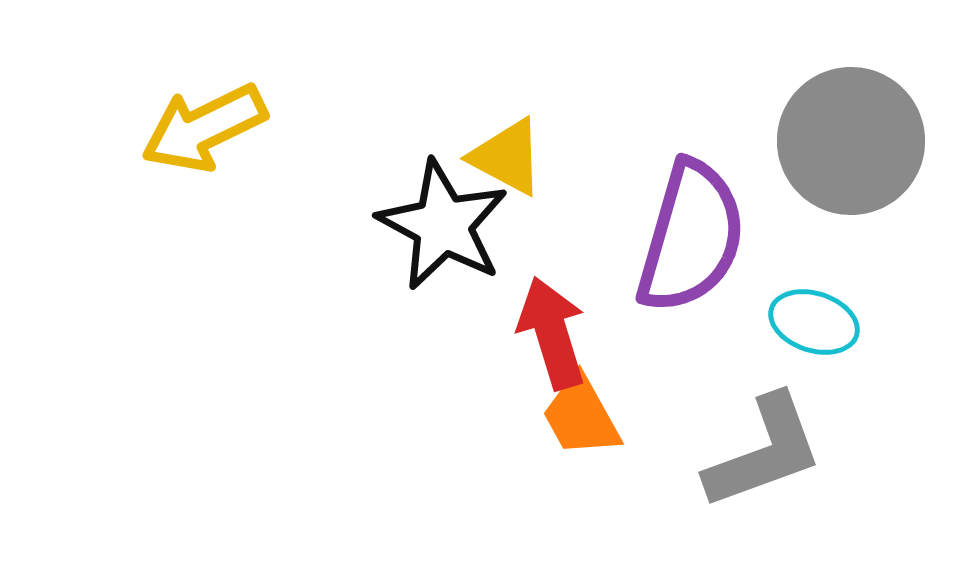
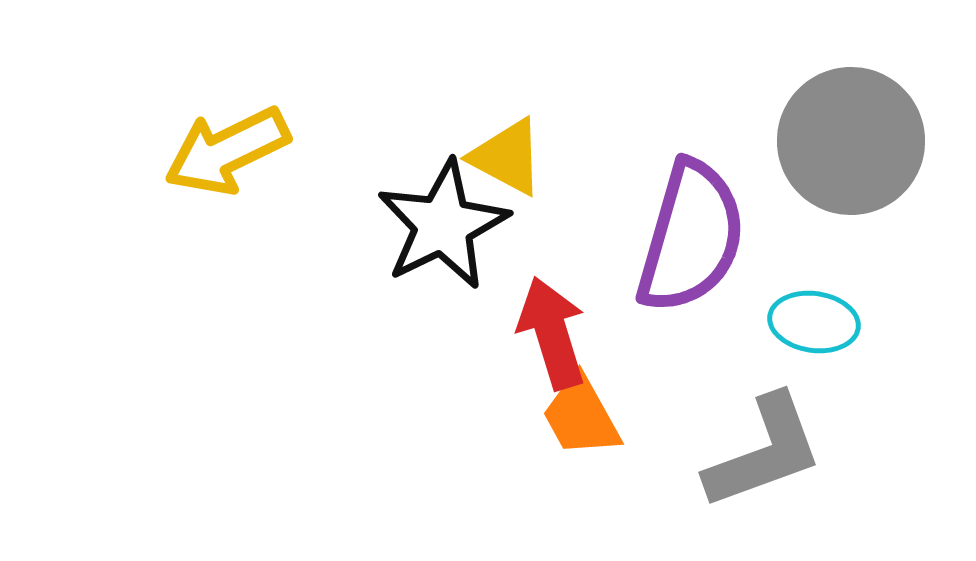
yellow arrow: moved 23 px right, 23 px down
black star: rotated 18 degrees clockwise
cyan ellipse: rotated 10 degrees counterclockwise
